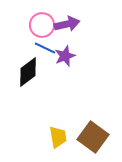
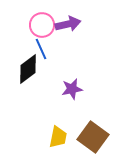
purple arrow: moved 1 px right
blue line: moved 4 px left, 1 px down; rotated 40 degrees clockwise
purple star: moved 7 px right, 33 px down; rotated 10 degrees clockwise
black diamond: moved 3 px up
yellow trapezoid: rotated 20 degrees clockwise
